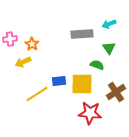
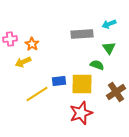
red star: moved 9 px left; rotated 25 degrees counterclockwise
